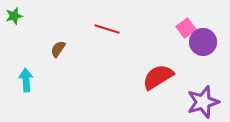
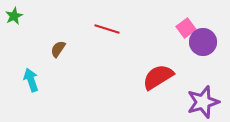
green star: rotated 12 degrees counterclockwise
cyan arrow: moved 5 px right; rotated 15 degrees counterclockwise
